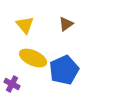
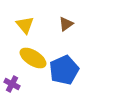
yellow ellipse: rotated 8 degrees clockwise
